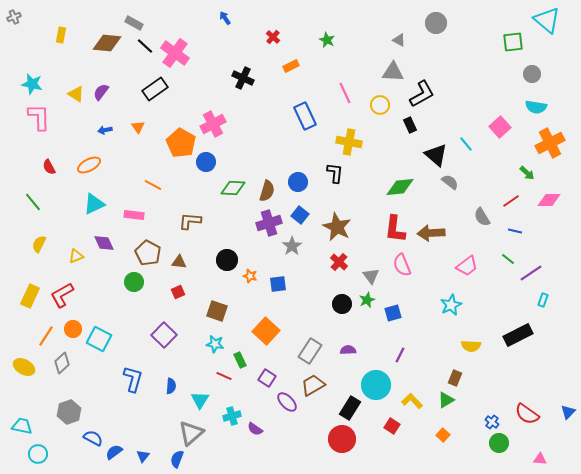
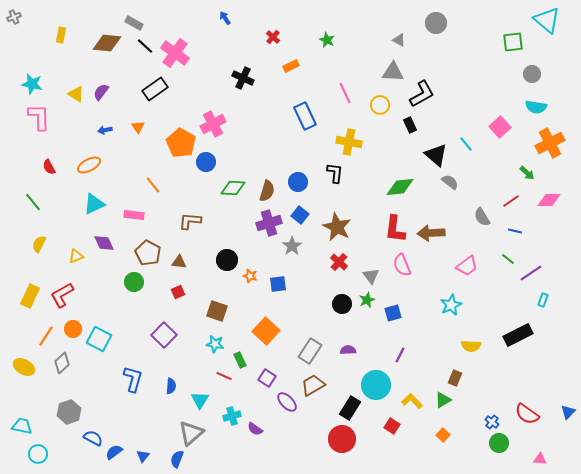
orange line at (153, 185): rotated 24 degrees clockwise
green triangle at (446, 400): moved 3 px left
